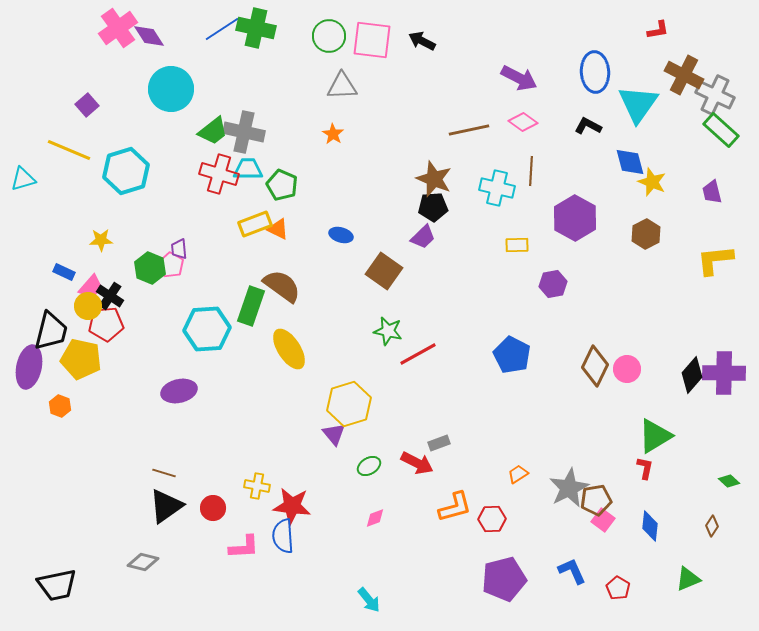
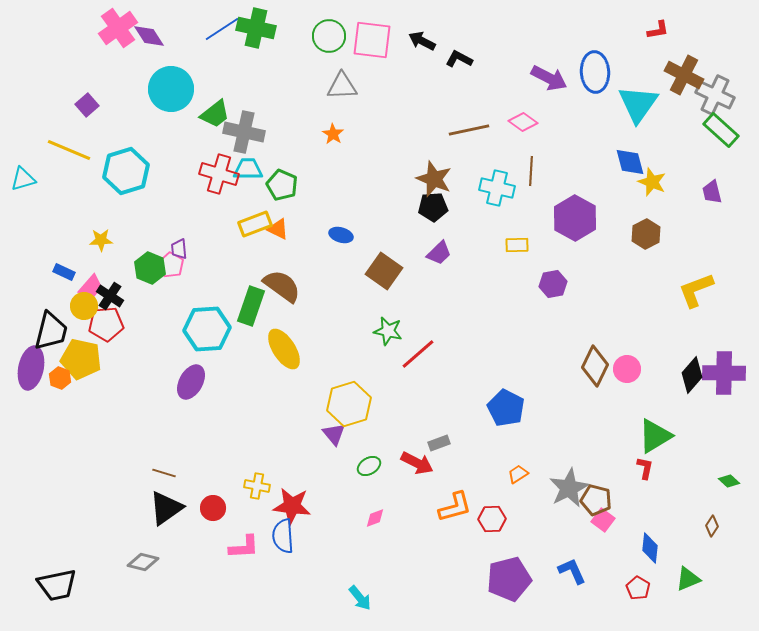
purple arrow at (519, 78): moved 30 px right
black L-shape at (588, 126): moved 129 px left, 67 px up
green trapezoid at (213, 131): moved 2 px right, 17 px up
purple trapezoid at (423, 237): moved 16 px right, 16 px down
yellow L-shape at (715, 260): moved 19 px left, 30 px down; rotated 15 degrees counterclockwise
yellow circle at (88, 306): moved 4 px left
yellow ellipse at (289, 349): moved 5 px left
red line at (418, 354): rotated 12 degrees counterclockwise
blue pentagon at (512, 355): moved 6 px left, 53 px down
purple ellipse at (29, 367): moved 2 px right, 1 px down
purple ellipse at (179, 391): moved 12 px right, 9 px up; rotated 48 degrees counterclockwise
orange hexagon at (60, 406): moved 28 px up
brown pentagon at (596, 500): rotated 24 degrees clockwise
black triangle at (166, 506): moved 2 px down
blue diamond at (650, 526): moved 22 px down
purple pentagon at (504, 579): moved 5 px right
red pentagon at (618, 588): moved 20 px right
cyan arrow at (369, 600): moved 9 px left, 2 px up
